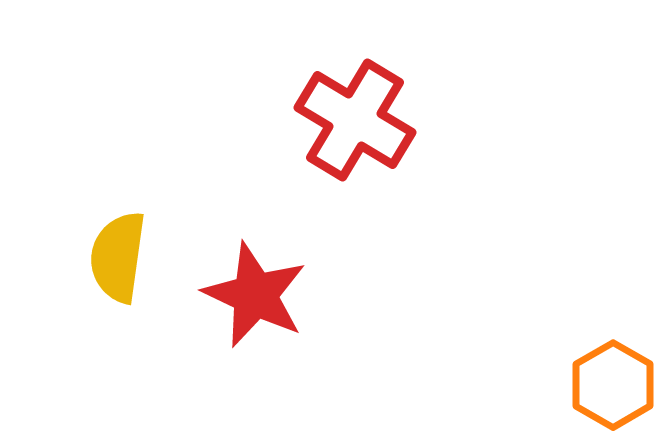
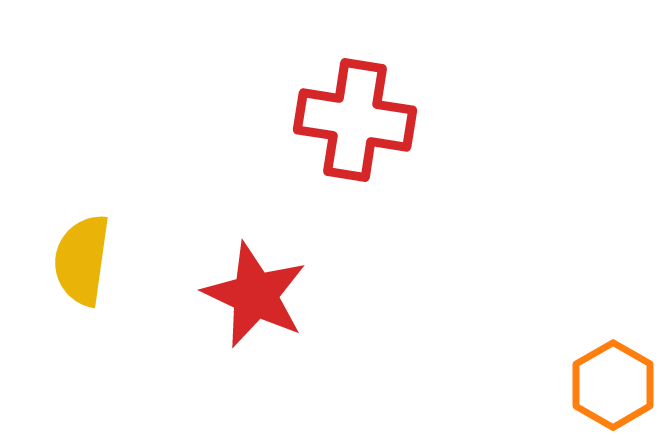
red cross: rotated 22 degrees counterclockwise
yellow semicircle: moved 36 px left, 3 px down
